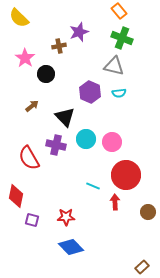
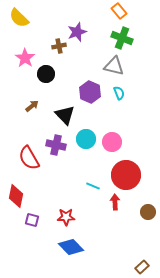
purple star: moved 2 px left
cyan semicircle: rotated 104 degrees counterclockwise
black triangle: moved 2 px up
